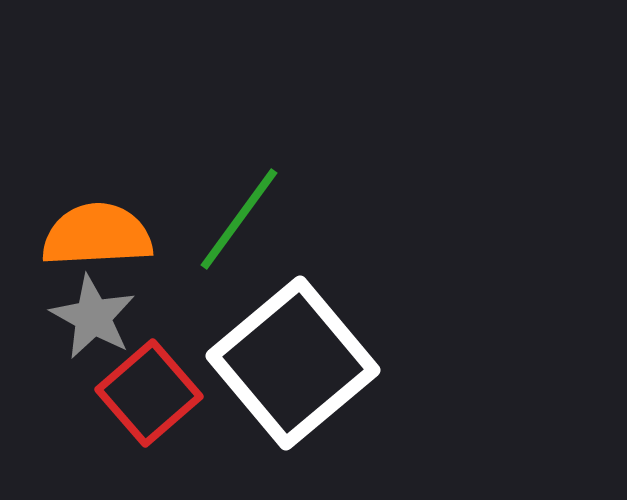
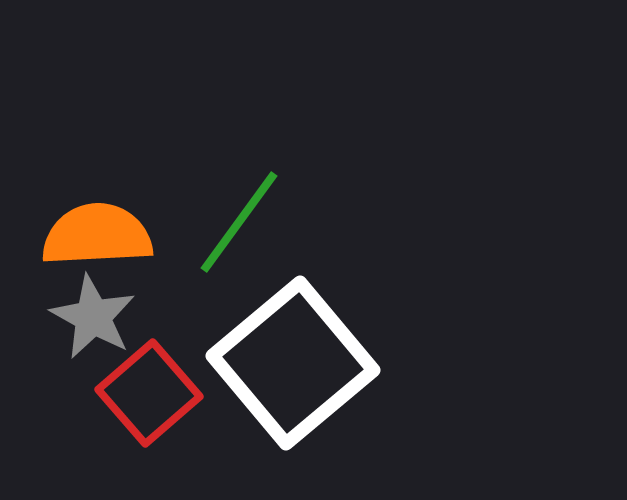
green line: moved 3 px down
